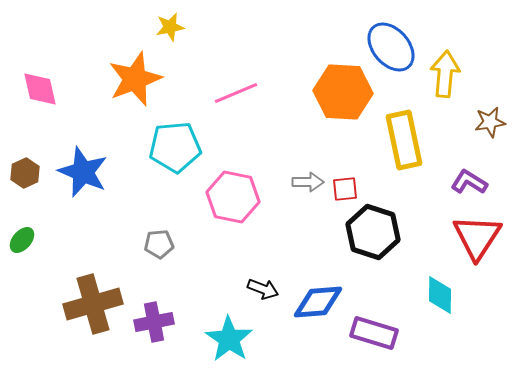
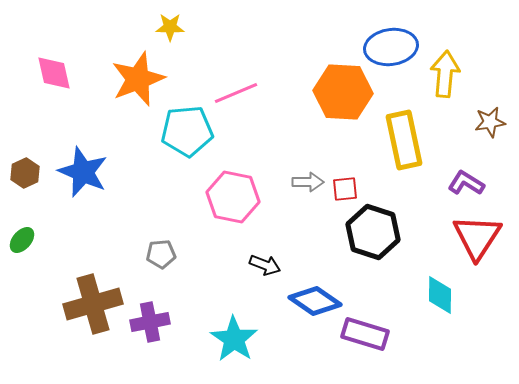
yellow star: rotated 12 degrees clockwise
blue ellipse: rotated 57 degrees counterclockwise
orange star: moved 3 px right
pink diamond: moved 14 px right, 16 px up
cyan pentagon: moved 12 px right, 16 px up
purple L-shape: moved 3 px left, 1 px down
gray pentagon: moved 2 px right, 10 px down
black arrow: moved 2 px right, 24 px up
blue diamond: moved 3 px left, 1 px up; rotated 39 degrees clockwise
purple cross: moved 4 px left
purple rectangle: moved 9 px left, 1 px down
cyan star: moved 5 px right
